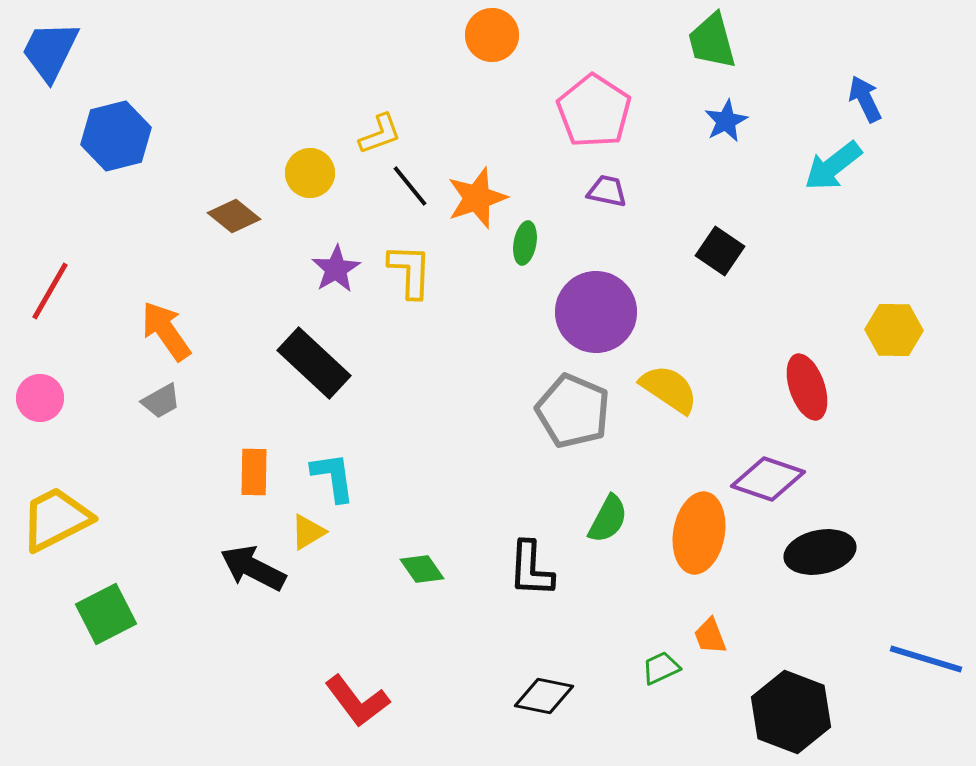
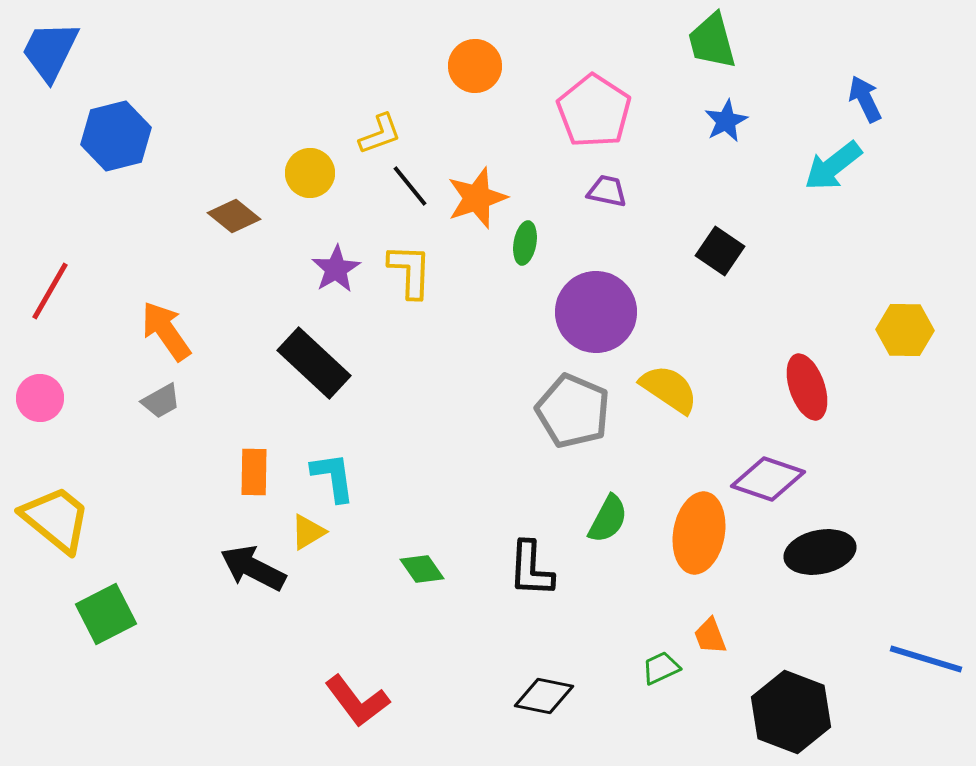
orange circle at (492, 35): moved 17 px left, 31 px down
yellow hexagon at (894, 330): moved 11 px right
yellow trapezoid at (56, 519): rotated 66 degrees clockwise
